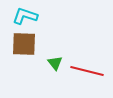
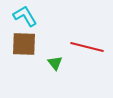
cyan L-shape: rotated 40 degrees clockwise
red line: moved 24 px up
